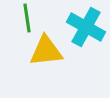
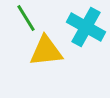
green line: moved 1 px left; rotated 24 degrees counterclockwise
